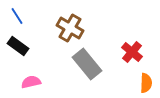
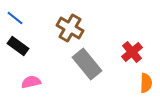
blue line: moved 2 px left, 2 px down; rotated 18 degrees counterclockwise
red cross: rotated 10 degrees clockwise
